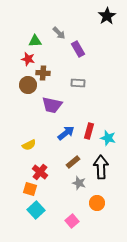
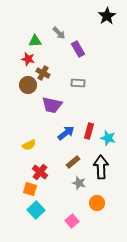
brown cross: rotated 24 degrees clockwise
